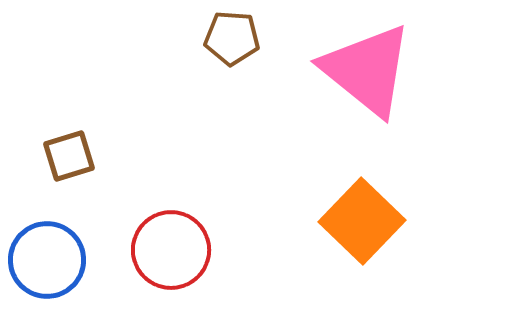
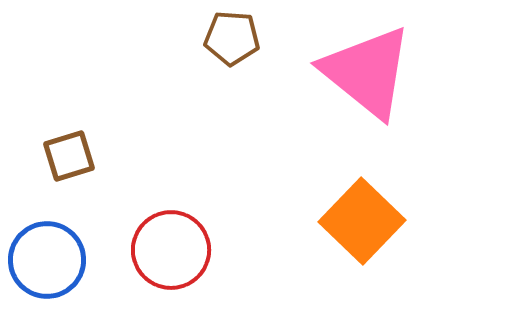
pink triangle: moved 2 px down
